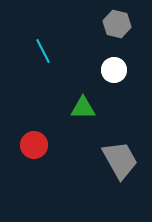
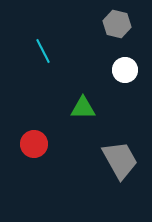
white circle: moved 11 px right
red circle: moved 1 px up
